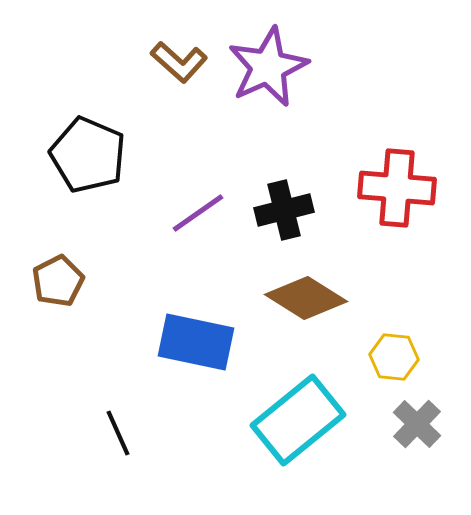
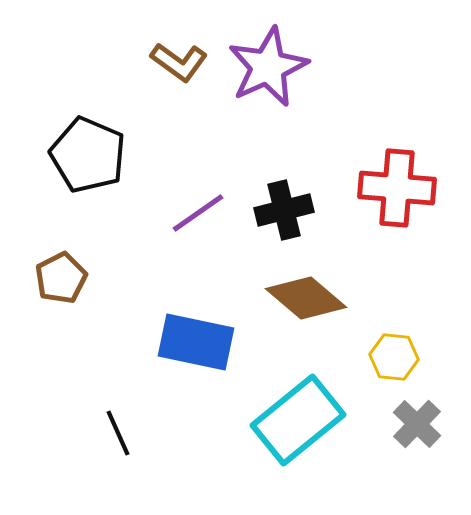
brown L-shape: rotated 6 degrees counterclockwise
brown pentagon: moved 3 px right, 3 px up
brown diamond: rotated 8 degrees clockwise
